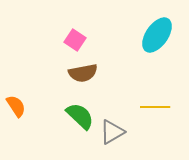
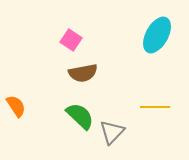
cyan ellipse: rotated 6 degrees counterclockwise
pink square: moved 4 px left
gray triangle: rotated 16 degrees counterclockwise
